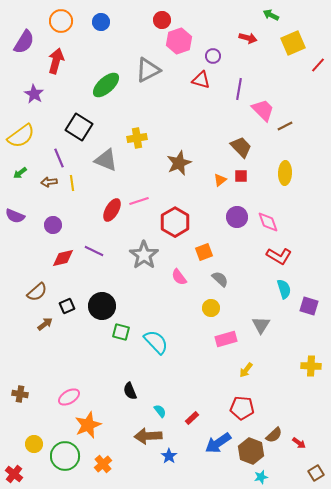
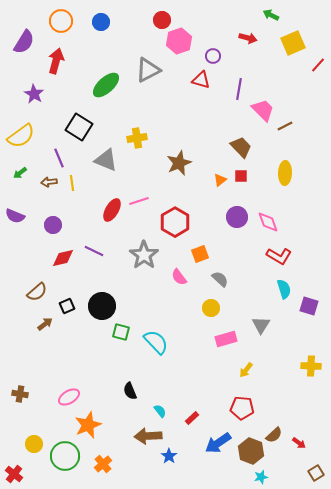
orange square at (204, 252): moved 4 px left, 2 px down
